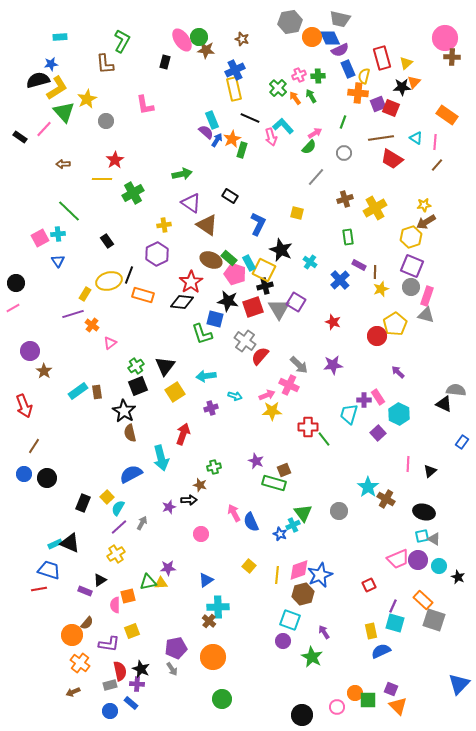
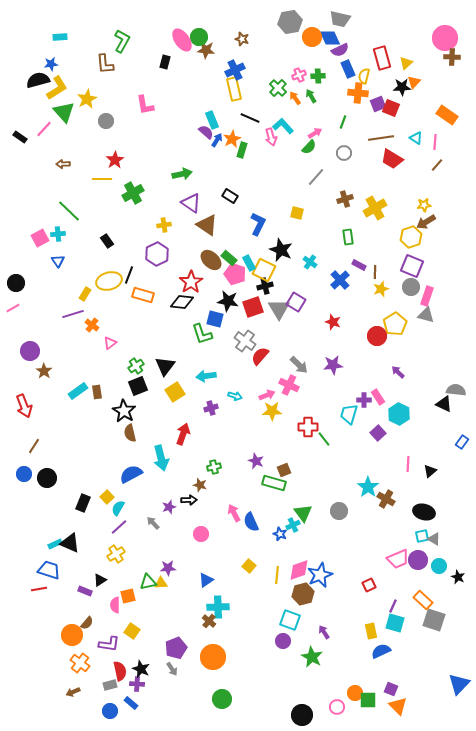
brown ellipse at (211, 260): rotated 20 degrees clockwise
gray arrow at (142, 523): moved 11 px right; rotated 72 degrees counterclockwise
yellow square at (132, 631): rotated 35 degrees counterclockwise
purple pentagon at (176, 648): rotated 10 degrees counterclockwise
